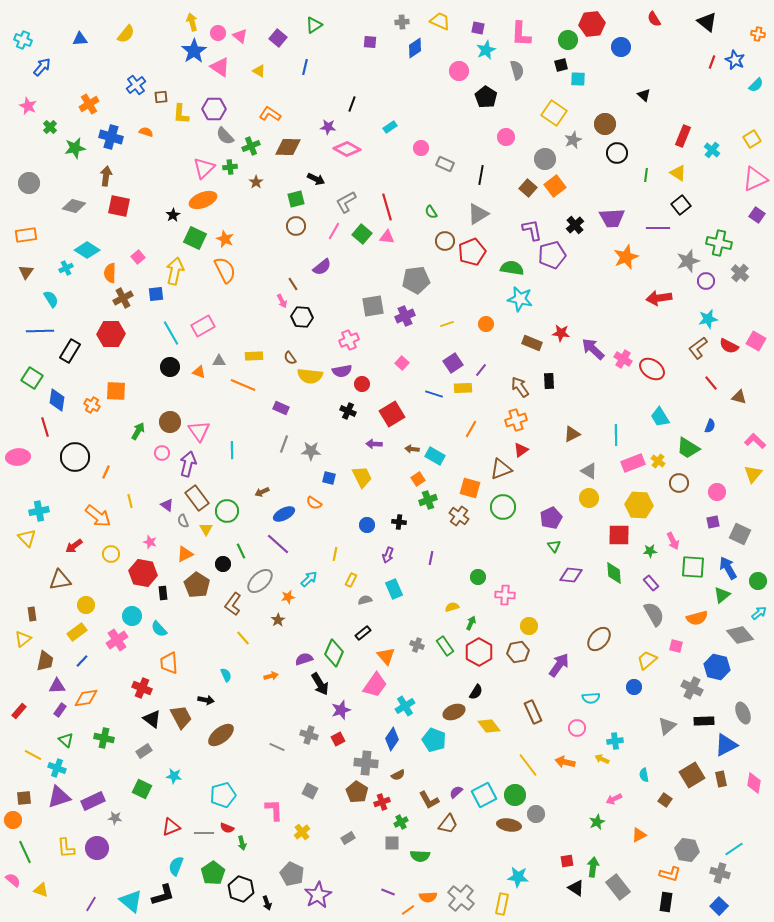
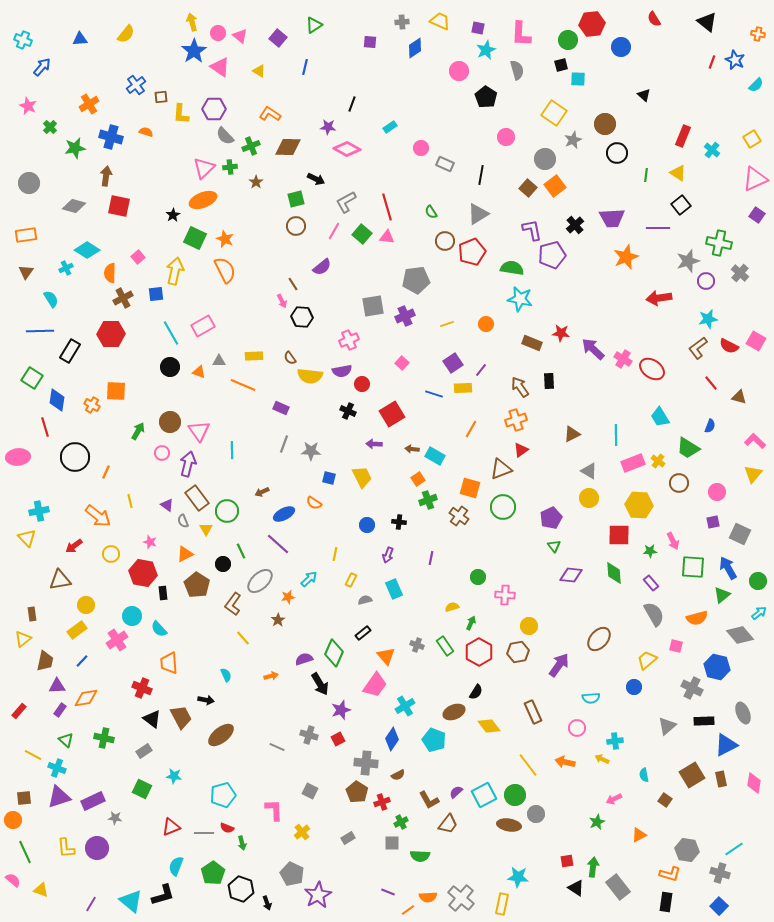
yellow rectangle at (77, 632): moved 2 px up
